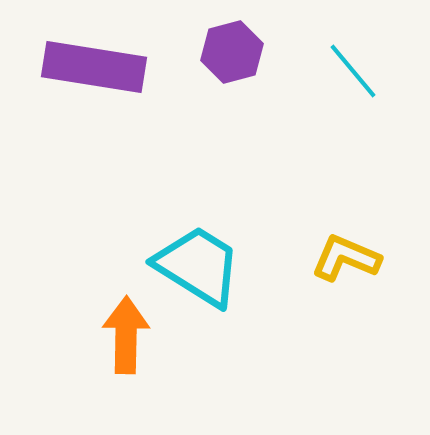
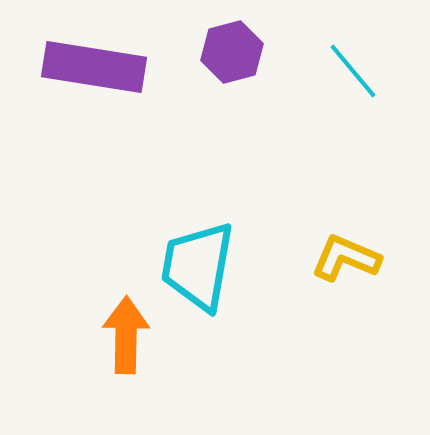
cyan trapezoid: rotated 112 degrees counterclockwise
